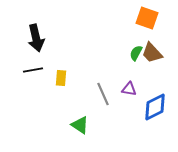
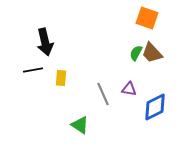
black arrow: moved 9 px right, 4 px down
